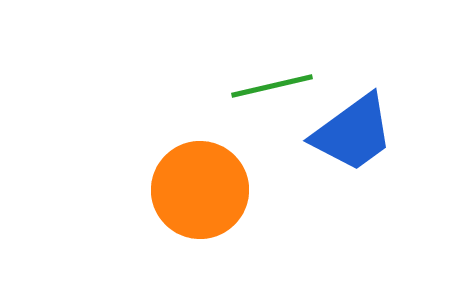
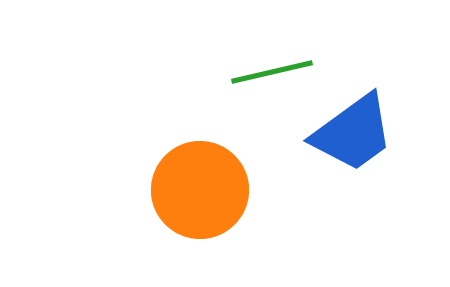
green line: moved 14 px up
